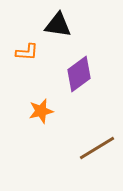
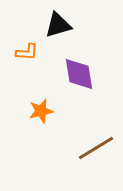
black triangle: rotated 24 degrees counterclockwise
purple diamond: rotated 63 degrees counterclockwise
brown line: moved 1 px left
